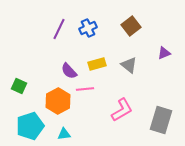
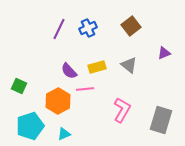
yellow rectangle: moved 3 px down
pink L-shape: rotated 30 degrees counterclockwise
cyan triangle: rotated 16 degrees counterclockwise
